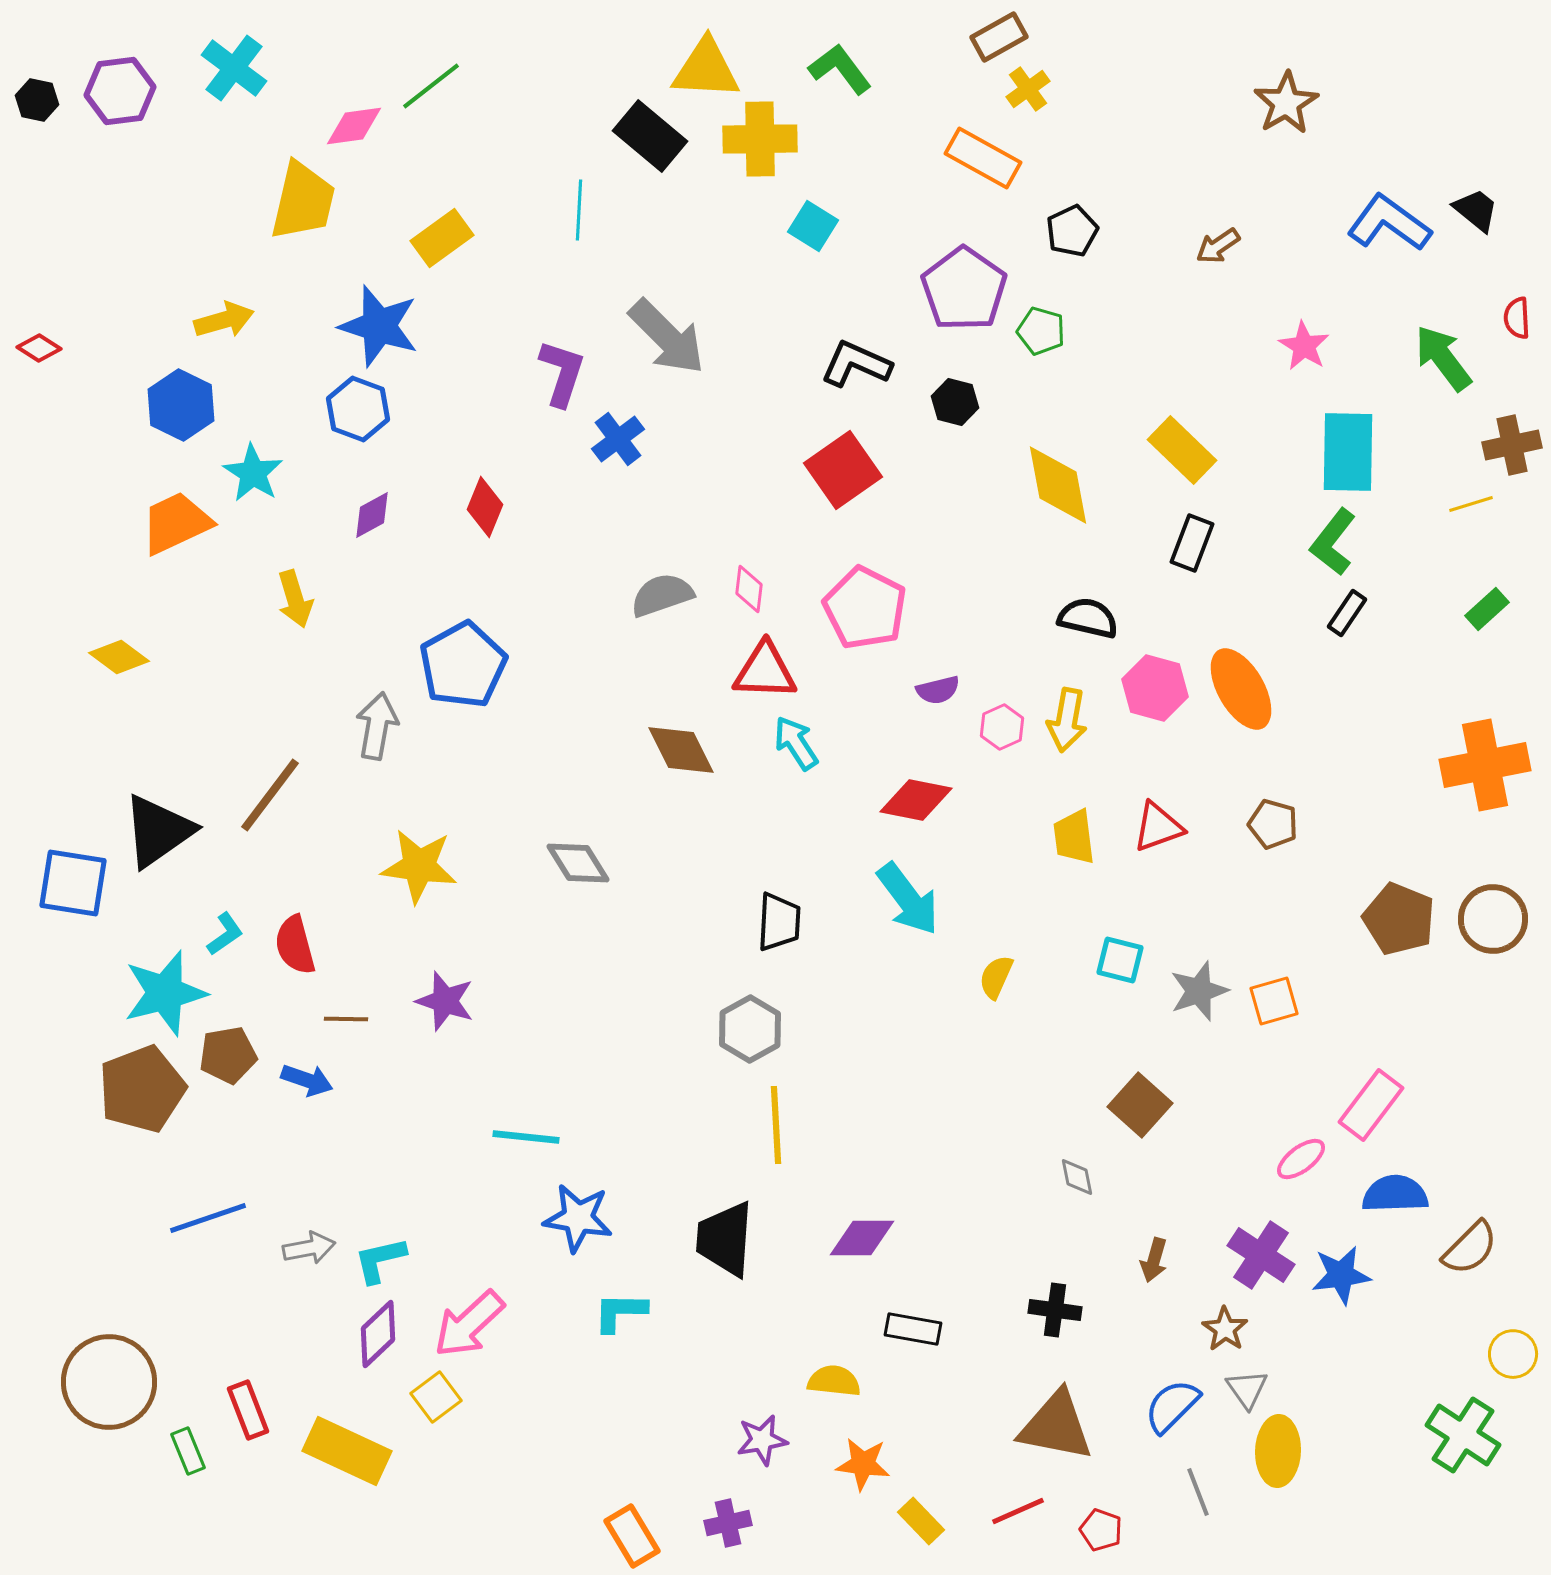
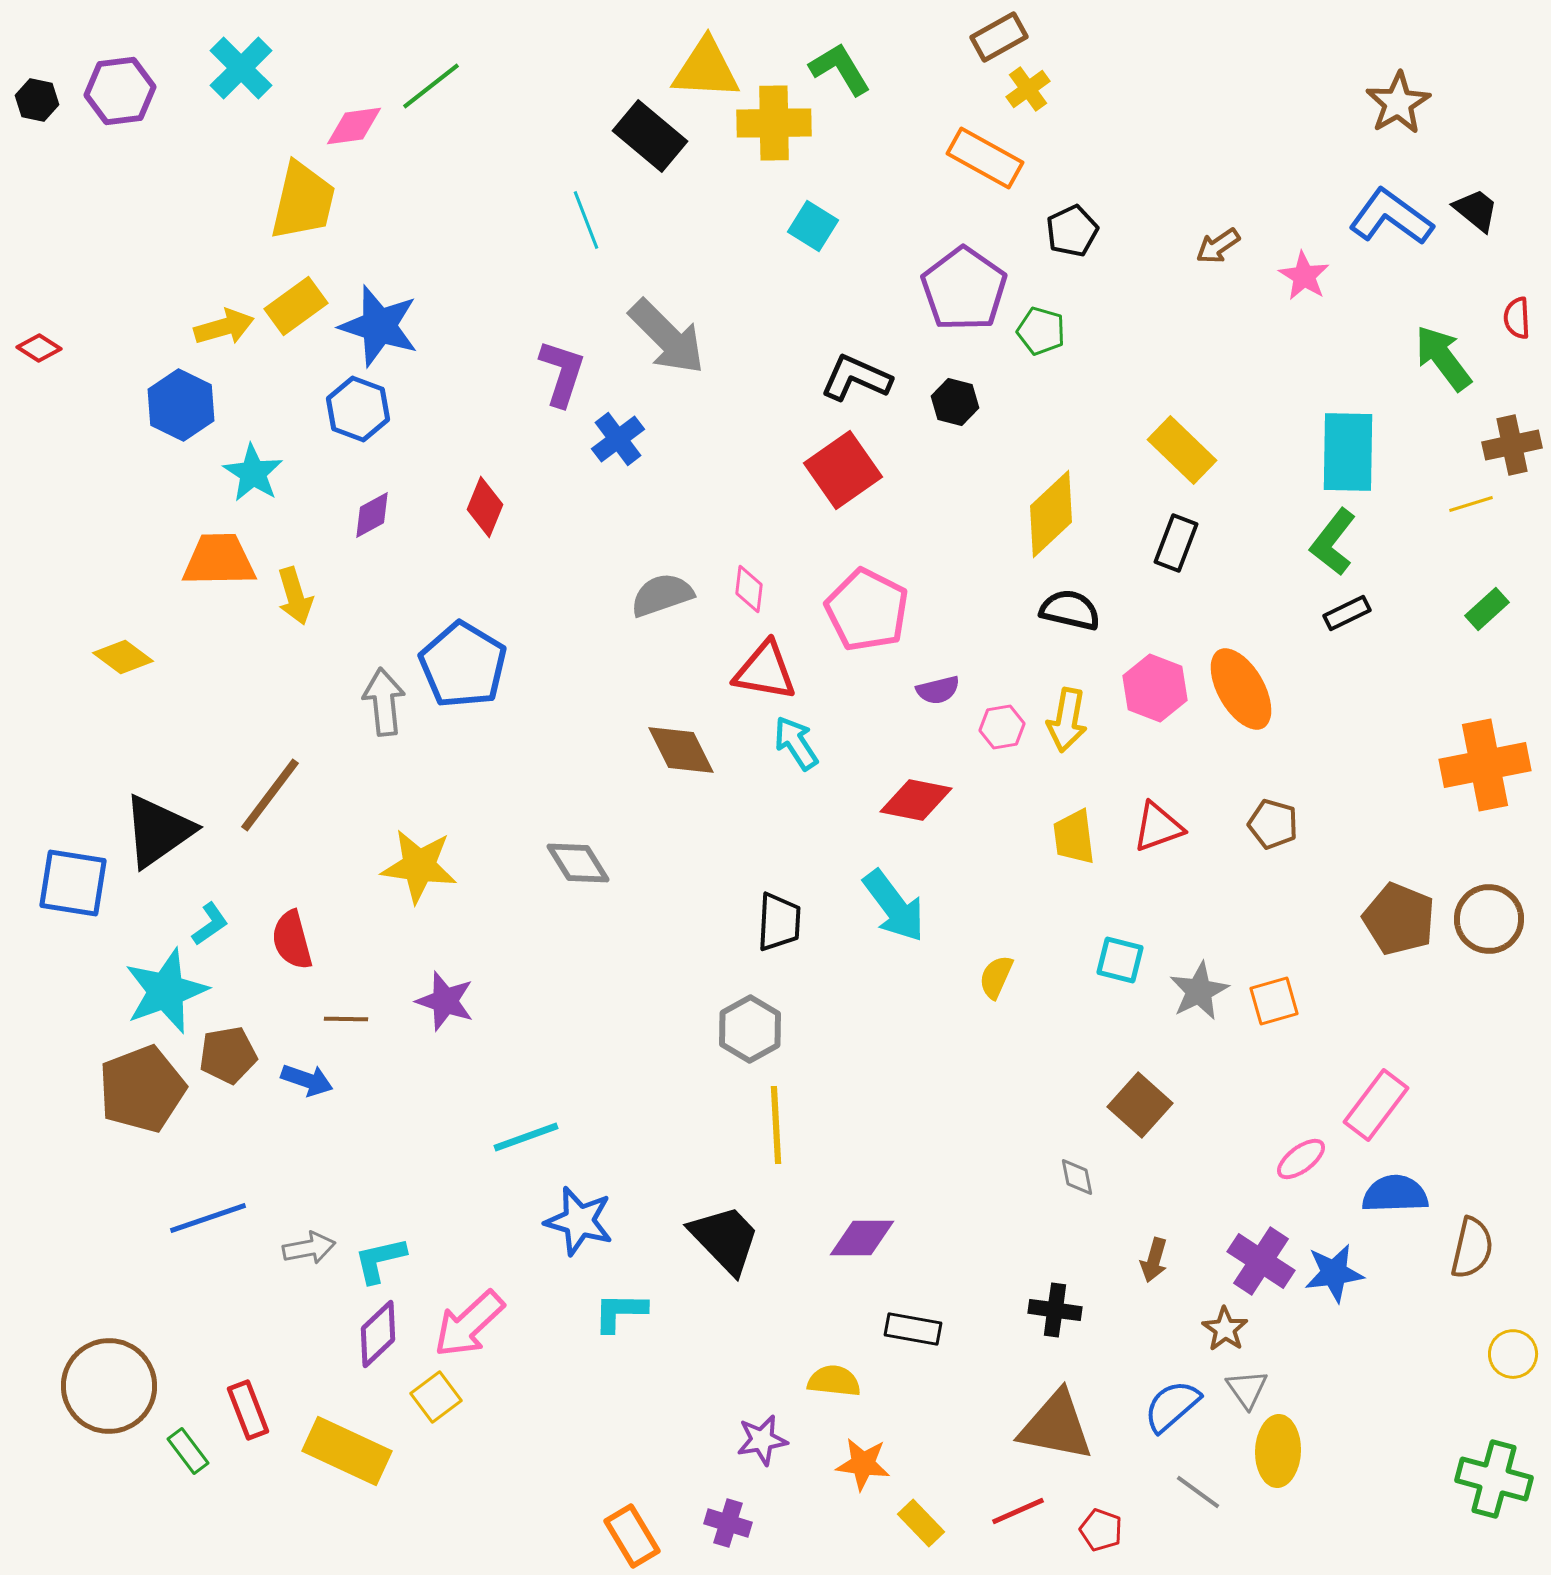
cyan cross at (234, 68): moved 7 px right; rotated 8 degrees clockwise
green L-shape at (840, 69): rotated 6 degrees clockwise
brown star at (1286, 103): moved 112 px right
yellow cross at (760, 139): moved 14 px right, 16 px up
orange rectangle at (983, 158): moved 2 px right
cyan line at (579, 210): moved 7 px right, 10 px down; rotated 24 degrees counterclockwise
blue L-shape at (1389, 223): moved 2 px right, 6 px up
yellow rectangle at (442, 238): moved 146 px left, 68 px down
yellow arrow at (224, 320): moved 7 px down
pink star at (1304, 346): moved 70 px up
black L-shape at (856, 364): moved 14 px down
yellow diamond at (1058, 485): moved 7 px left, 29 px down; rotated 58 degrees clockwise
orange trapezoid at (176, 523): moved 43 px right, 37 px down; rotated 24 degrees clockwise
black rectangle at (1192, 543): moved 16 px left
yellow arrow at (295, 599): moved 3 px up
pink pentagon at (865, 608): moved 2 px right, 2 px down
black rectangle at (1347, 613): rotated 30 degrees clockwise
black semicircle at (1088, 618): moved 18 px left, 8 px up
yellow diamond at (119, 657): moved 4 px right
blue pentagon at (463, 665): rotated 12 degrees counterclockwise
red triangle at (765, 671): rotated 8 degrees clockwise
pink hexagon at (1155, 688): rotated 6 degrees clockwise
gray arrow at (377, 726): moved 7 px right, 24 px up; rotated 16 degrees counterclockwise
pink hexagon at (1002, 727): rotated 15 degrees clockwise
cyan arrow at (908, 899): moved 14 px left, 7 px down
brown circle at (1493, 919): moved 4 px left
cyan L-shape at (225, 934): moved 15 px left, 10 px up
red semicircle at (295, 945): moved 3 px left, 5 px up
gray star at (1199, 991): rotated 8 degrees counterclockwise
cyan star at (165, 993): moved 1 px right, 2 px up; rotated 6 degrees counterclockwise
pink rectangle at (1371, 1105): moved 5 px right
cyan line at (526, 1137): rotated 26 degrees counterclockwise
blue star at (578, 1218): moved 1 px right, 3 px down; rotated 6 degrees clockwise
black trapezoid at (725, 1239): rotated 132 degrees clockwise
brown semicircle at (1470, 1248): moved 2 px right; rotated 32 degrees counterclockwise
purple cross at (1261, 1255): moved 6 px down
blue star at (1341, 1275): moved 7 px left, 2 px up
brown circle at (109, 1382): moved 4 px down
blue semicircle at (1172, 1406): rotated 4 degrees clockwise
green cross at (1463, 1435): moved 31 px right, 44 px down; rotated 18 degrees counterclockwise
green rectangle at (188, 1451): rotated 15 degrees counterclockwise
gray line at (1198, 1492): rotated 33 degrees counterclockwise
yellow rectangle at (921, 1521): moved 2 px down
purple cross at (728, 1523): rotated 30 degrees clockwise
